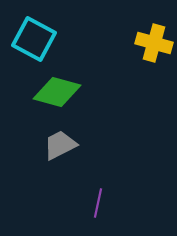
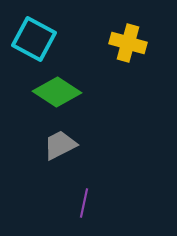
yellow cross: moved 26 px left
green diamond: rotated 18 degrees clockwise
purple line: moved 14 px left
